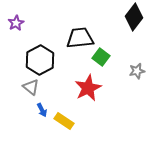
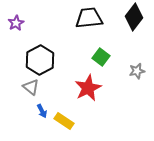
black trapezoid: moved 9 px right, 20 px up
blue arrow: moved 1 px down
